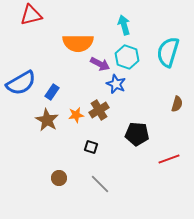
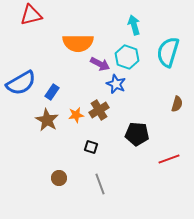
cyan arrow: moved 10 px right
gray line: rotated 25 degrees clockwise
